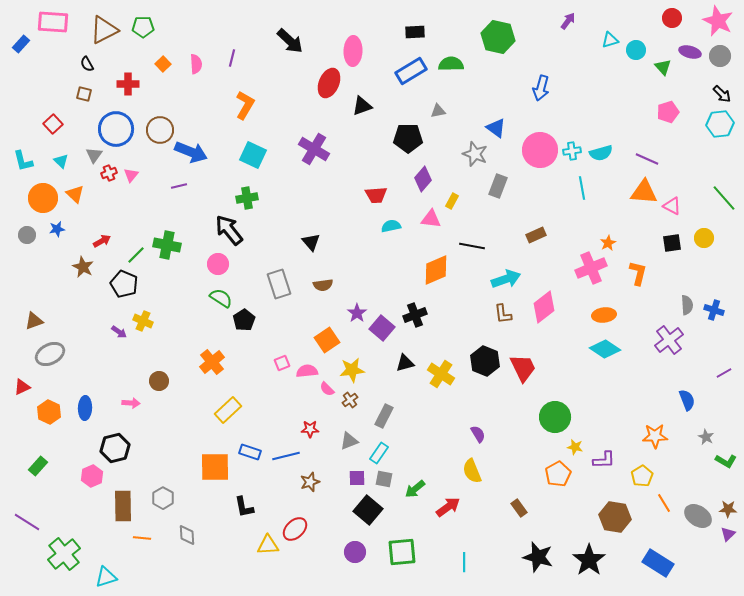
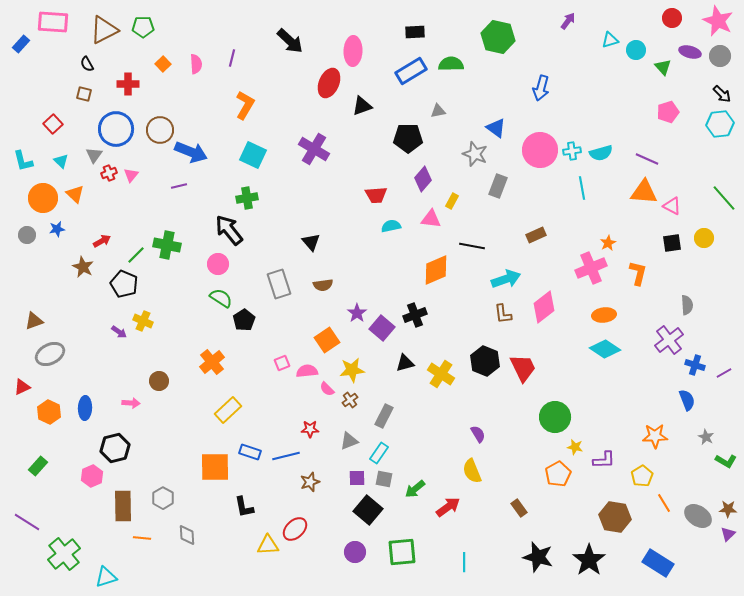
blue cross at (714, 310): moved 19 px left, 55 px down
